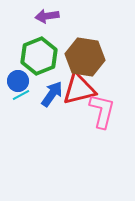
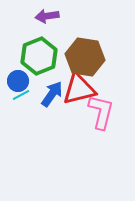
pink L-shape: moved 1 px left, 1 px down
